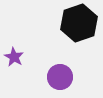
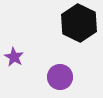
black hexagon: rotated 15 degrees counterclockwise
